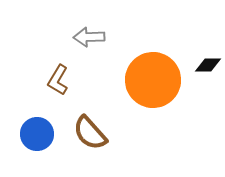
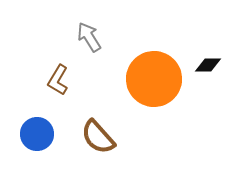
gray arrow: rotated 60 degrees clockwise
orange circle: moved 1 px right, 1 px up
brown semicircle: moved 8 px right, 4 px down
